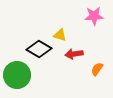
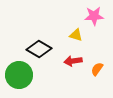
yellow triangle: moved 16 px right
red arrow: moved 1 px left, 7 px down
green circle: moved 2 px right
